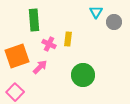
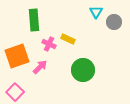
yellow rectangle: rotated 72 degrees counterclockwise
green circle: moved 5 px up
